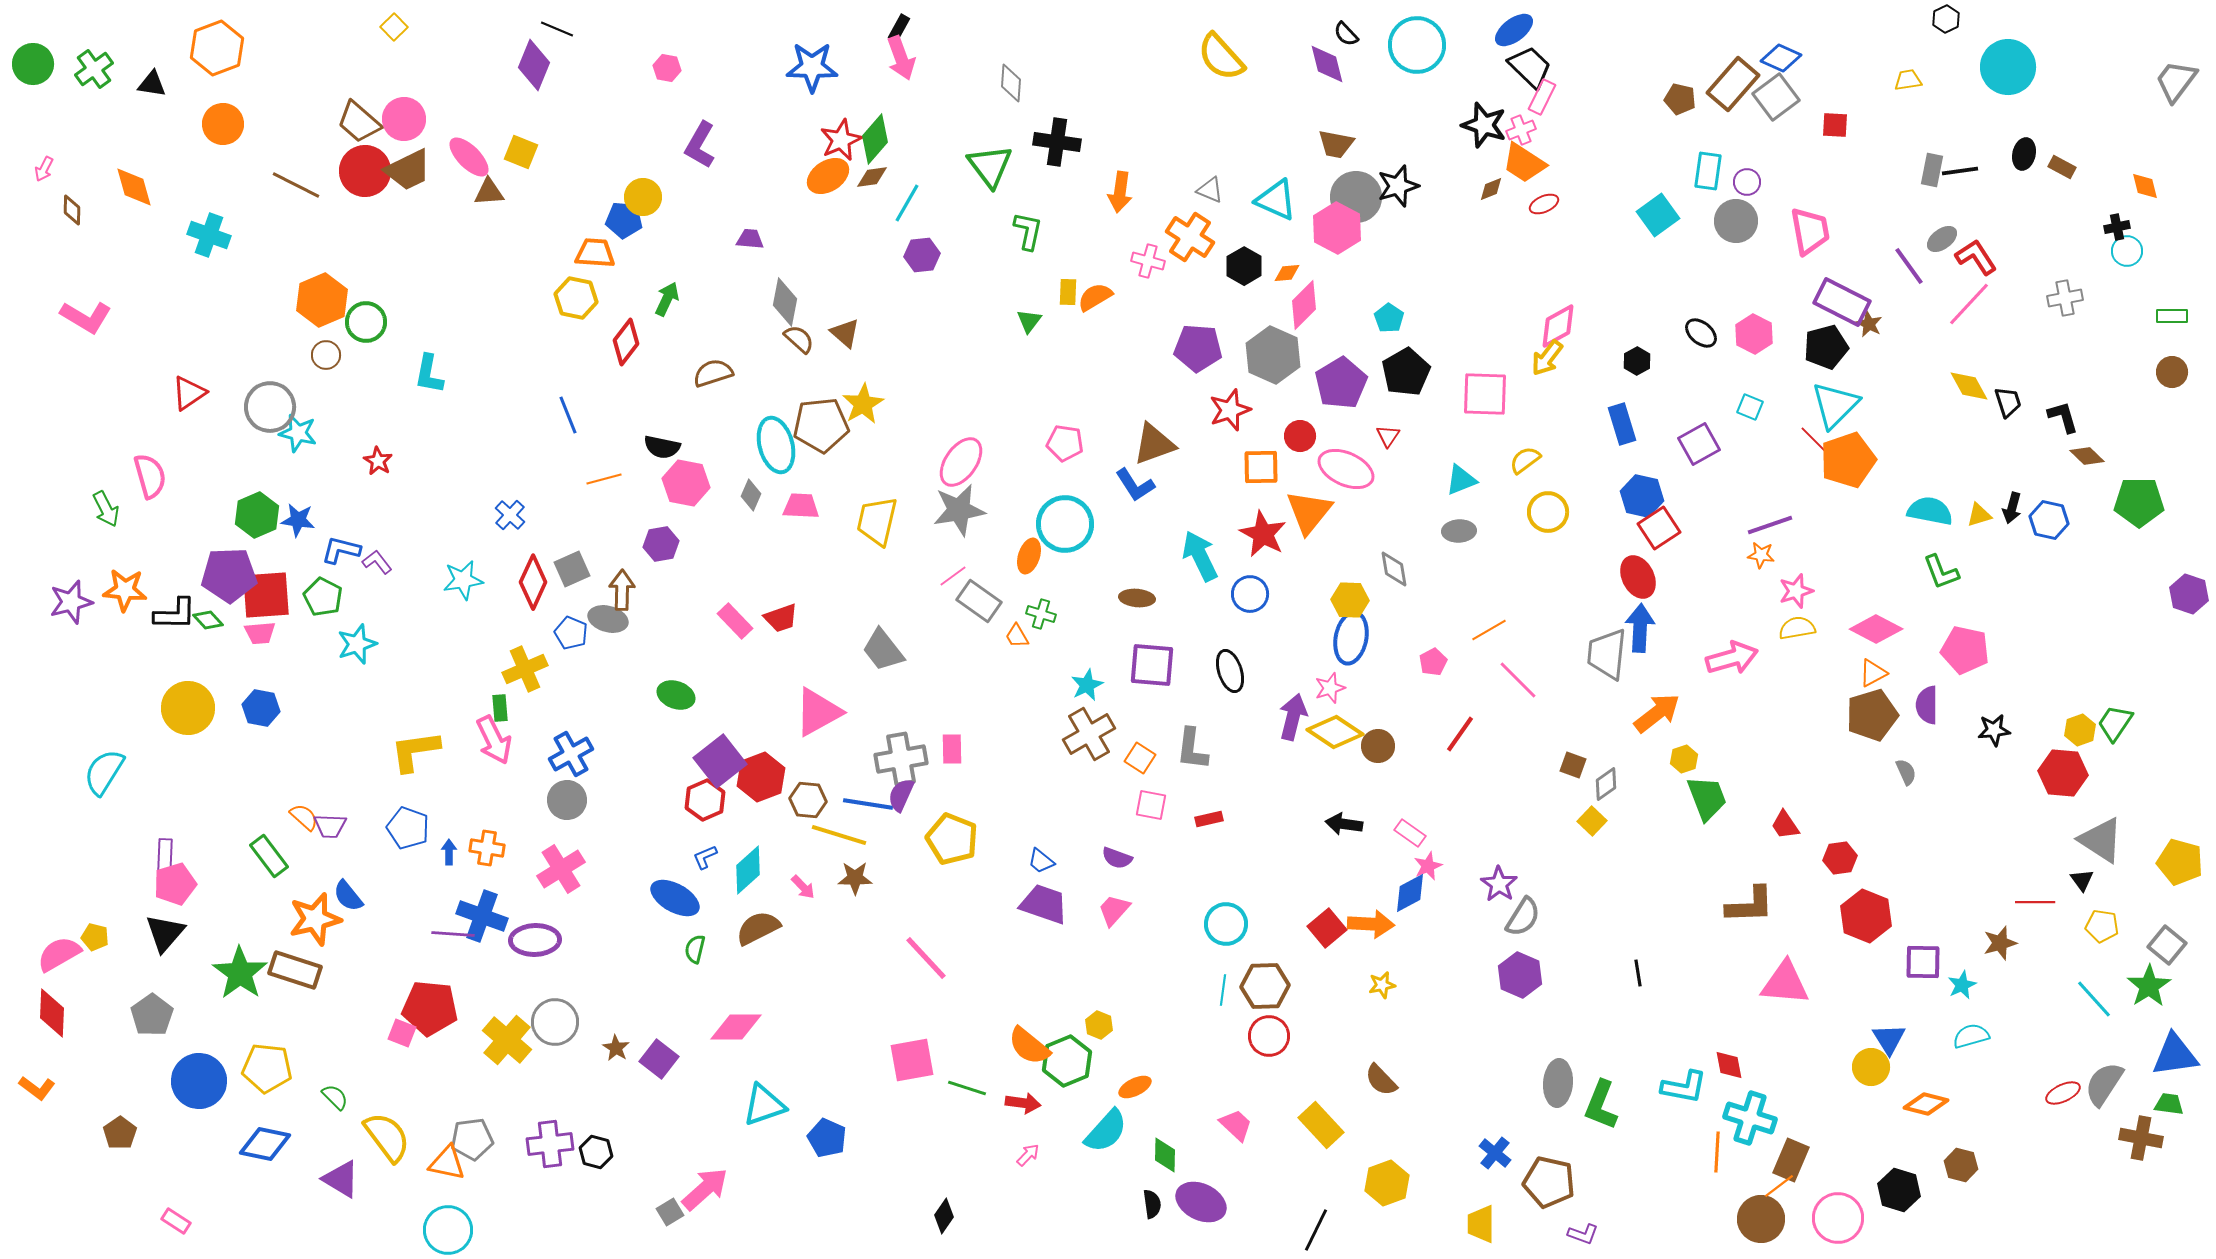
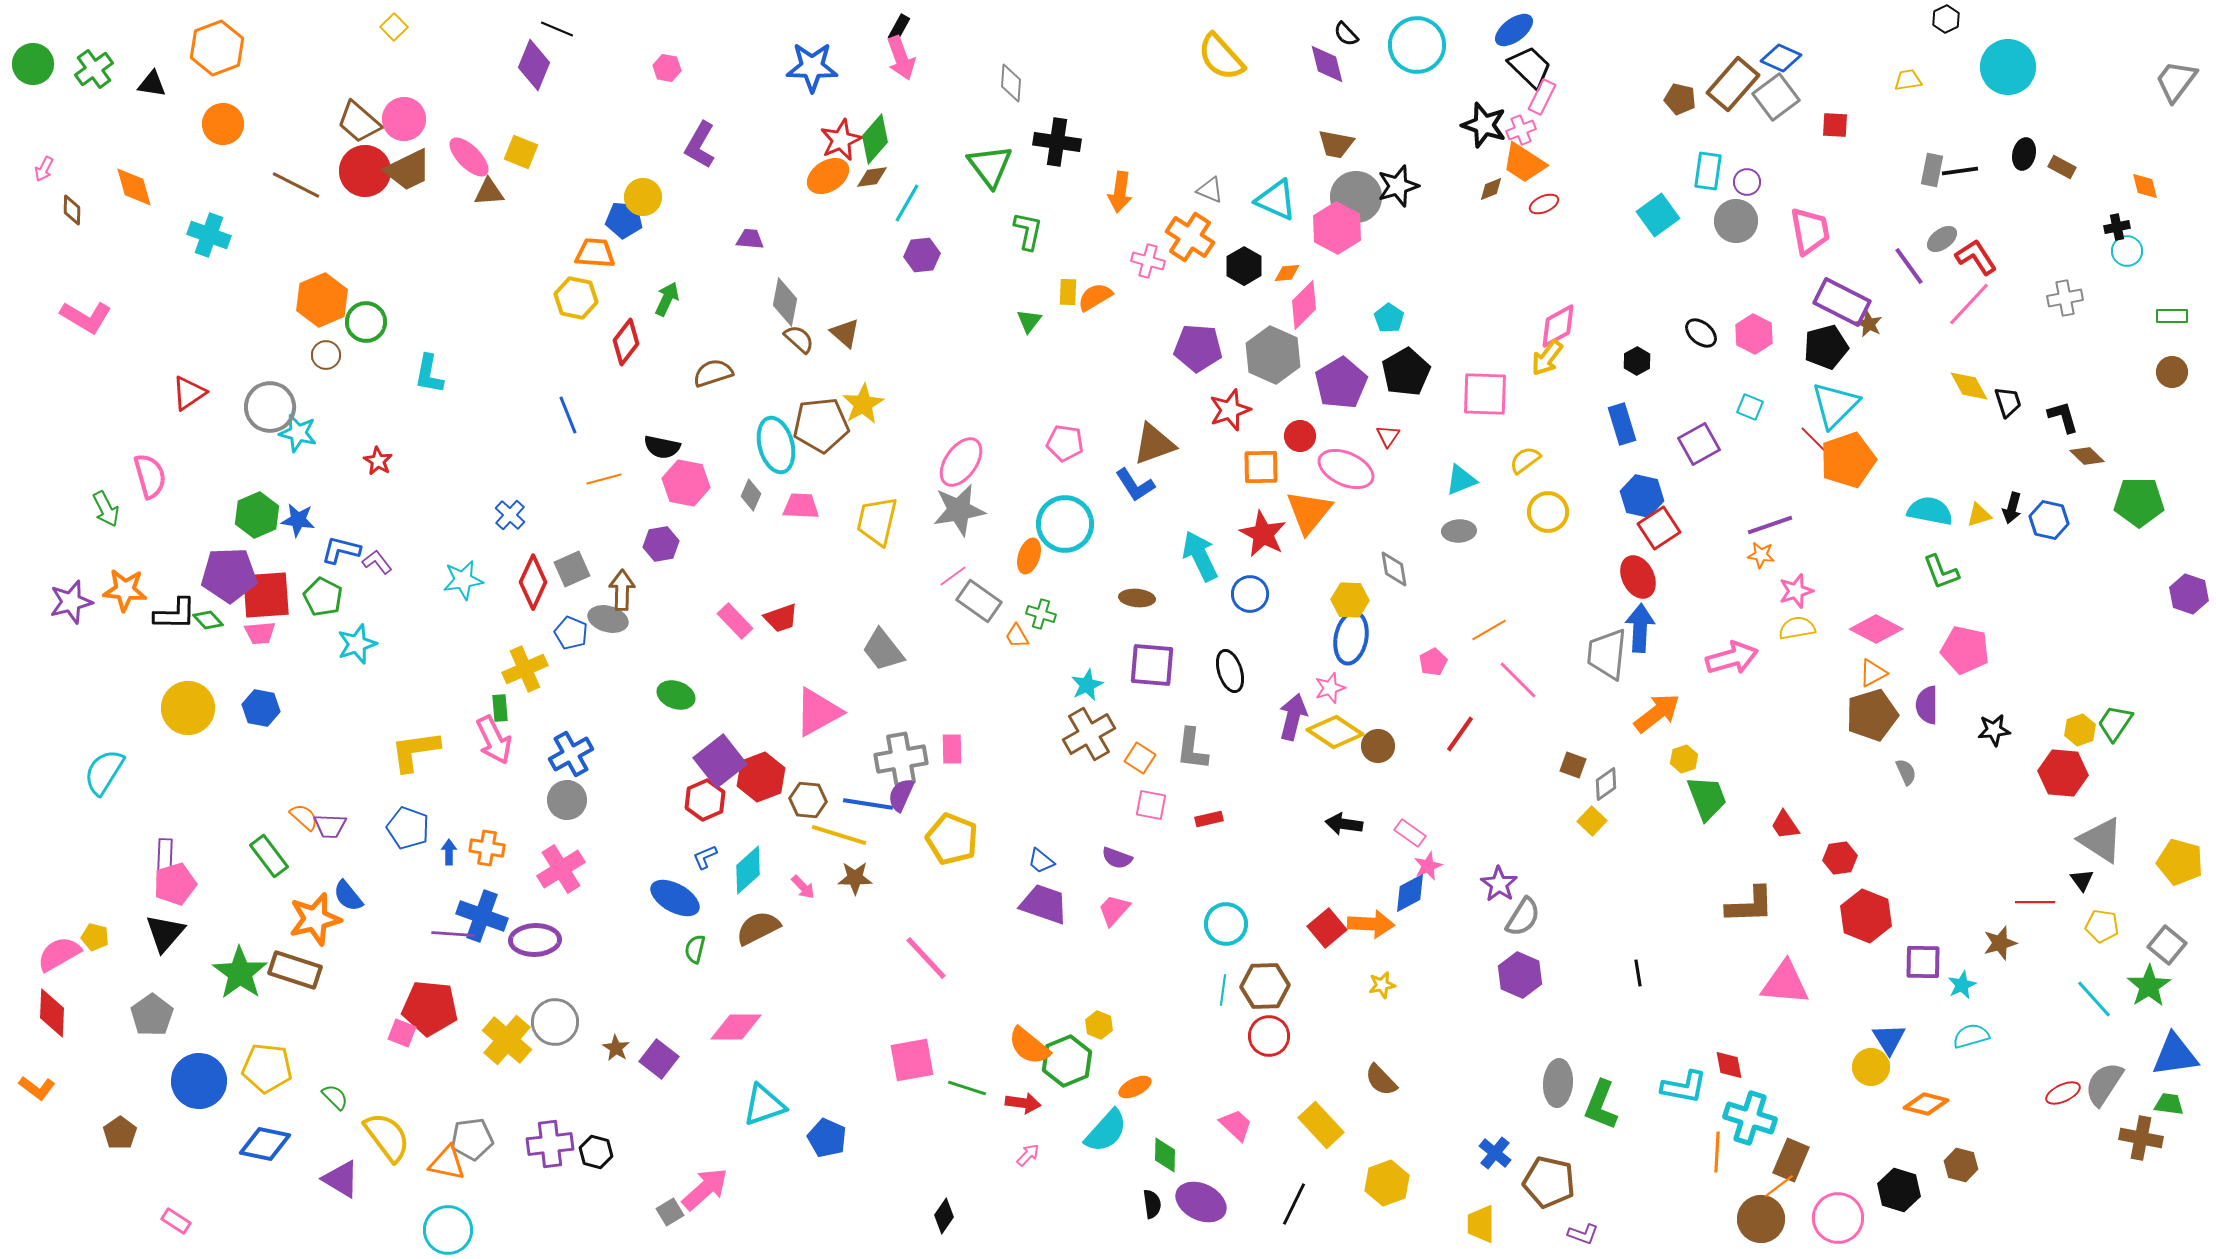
black line at (1316, 1230): moved 22 px left, 26 px up
